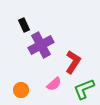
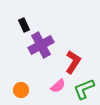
pink semicircle: moved 4 px right, 2 px down
